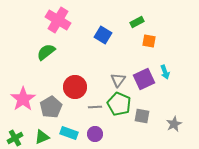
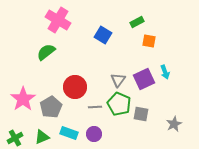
gray square: moved 1 px left, 2 px up
purple circle: moved 1 px left
